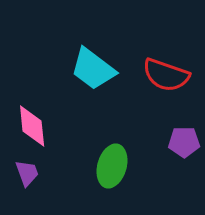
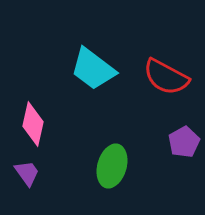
red semicircle: moved 2 px down; rotated 9 degrees clockwise
pink diamond: moved 1 px right, 2 px up; rotated 18 degrees clockwise
purple pentagon: rotated 28 degrees counterclockwise
purple trapezoid: rotated 16 degrees counterclockwise
